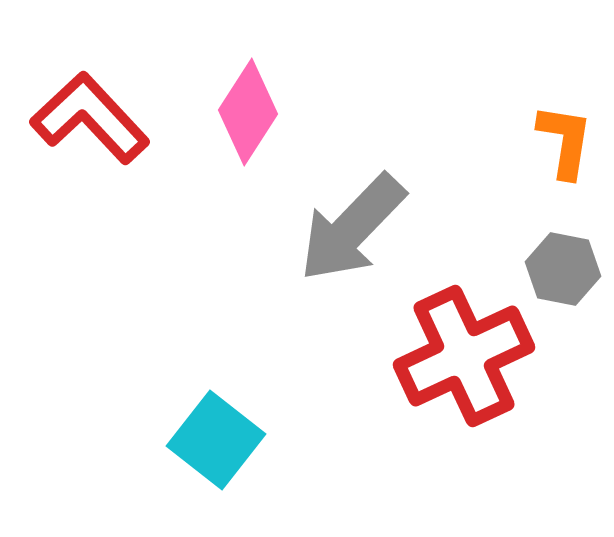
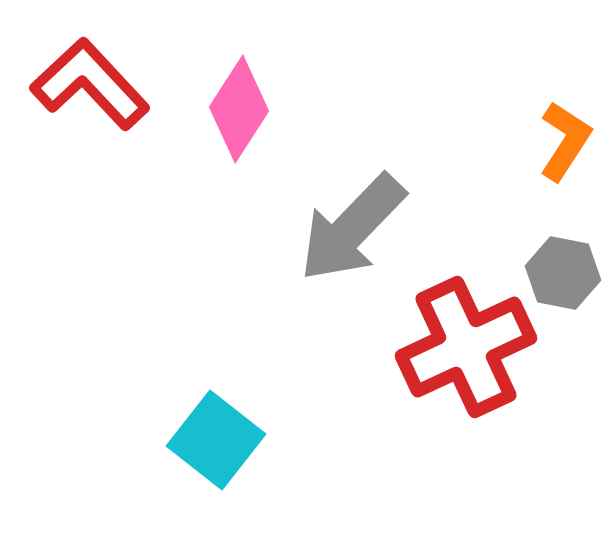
pink diamond: moved 9 px left, 3 px up
red L-shape: moved 34 px up
orange L-shape: rotated 24 degrees clockwise
gray hexagon: moved 4 px down
red cross: moved 2 px right, 9 px up
